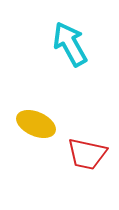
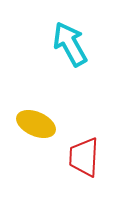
red trapezoid: moved 3 px left, 3 px down; rotated 81 degrees clockwise
